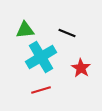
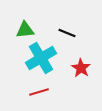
cyan cross: moved 1 px down
red line: moved 2 px left, 2 px down
